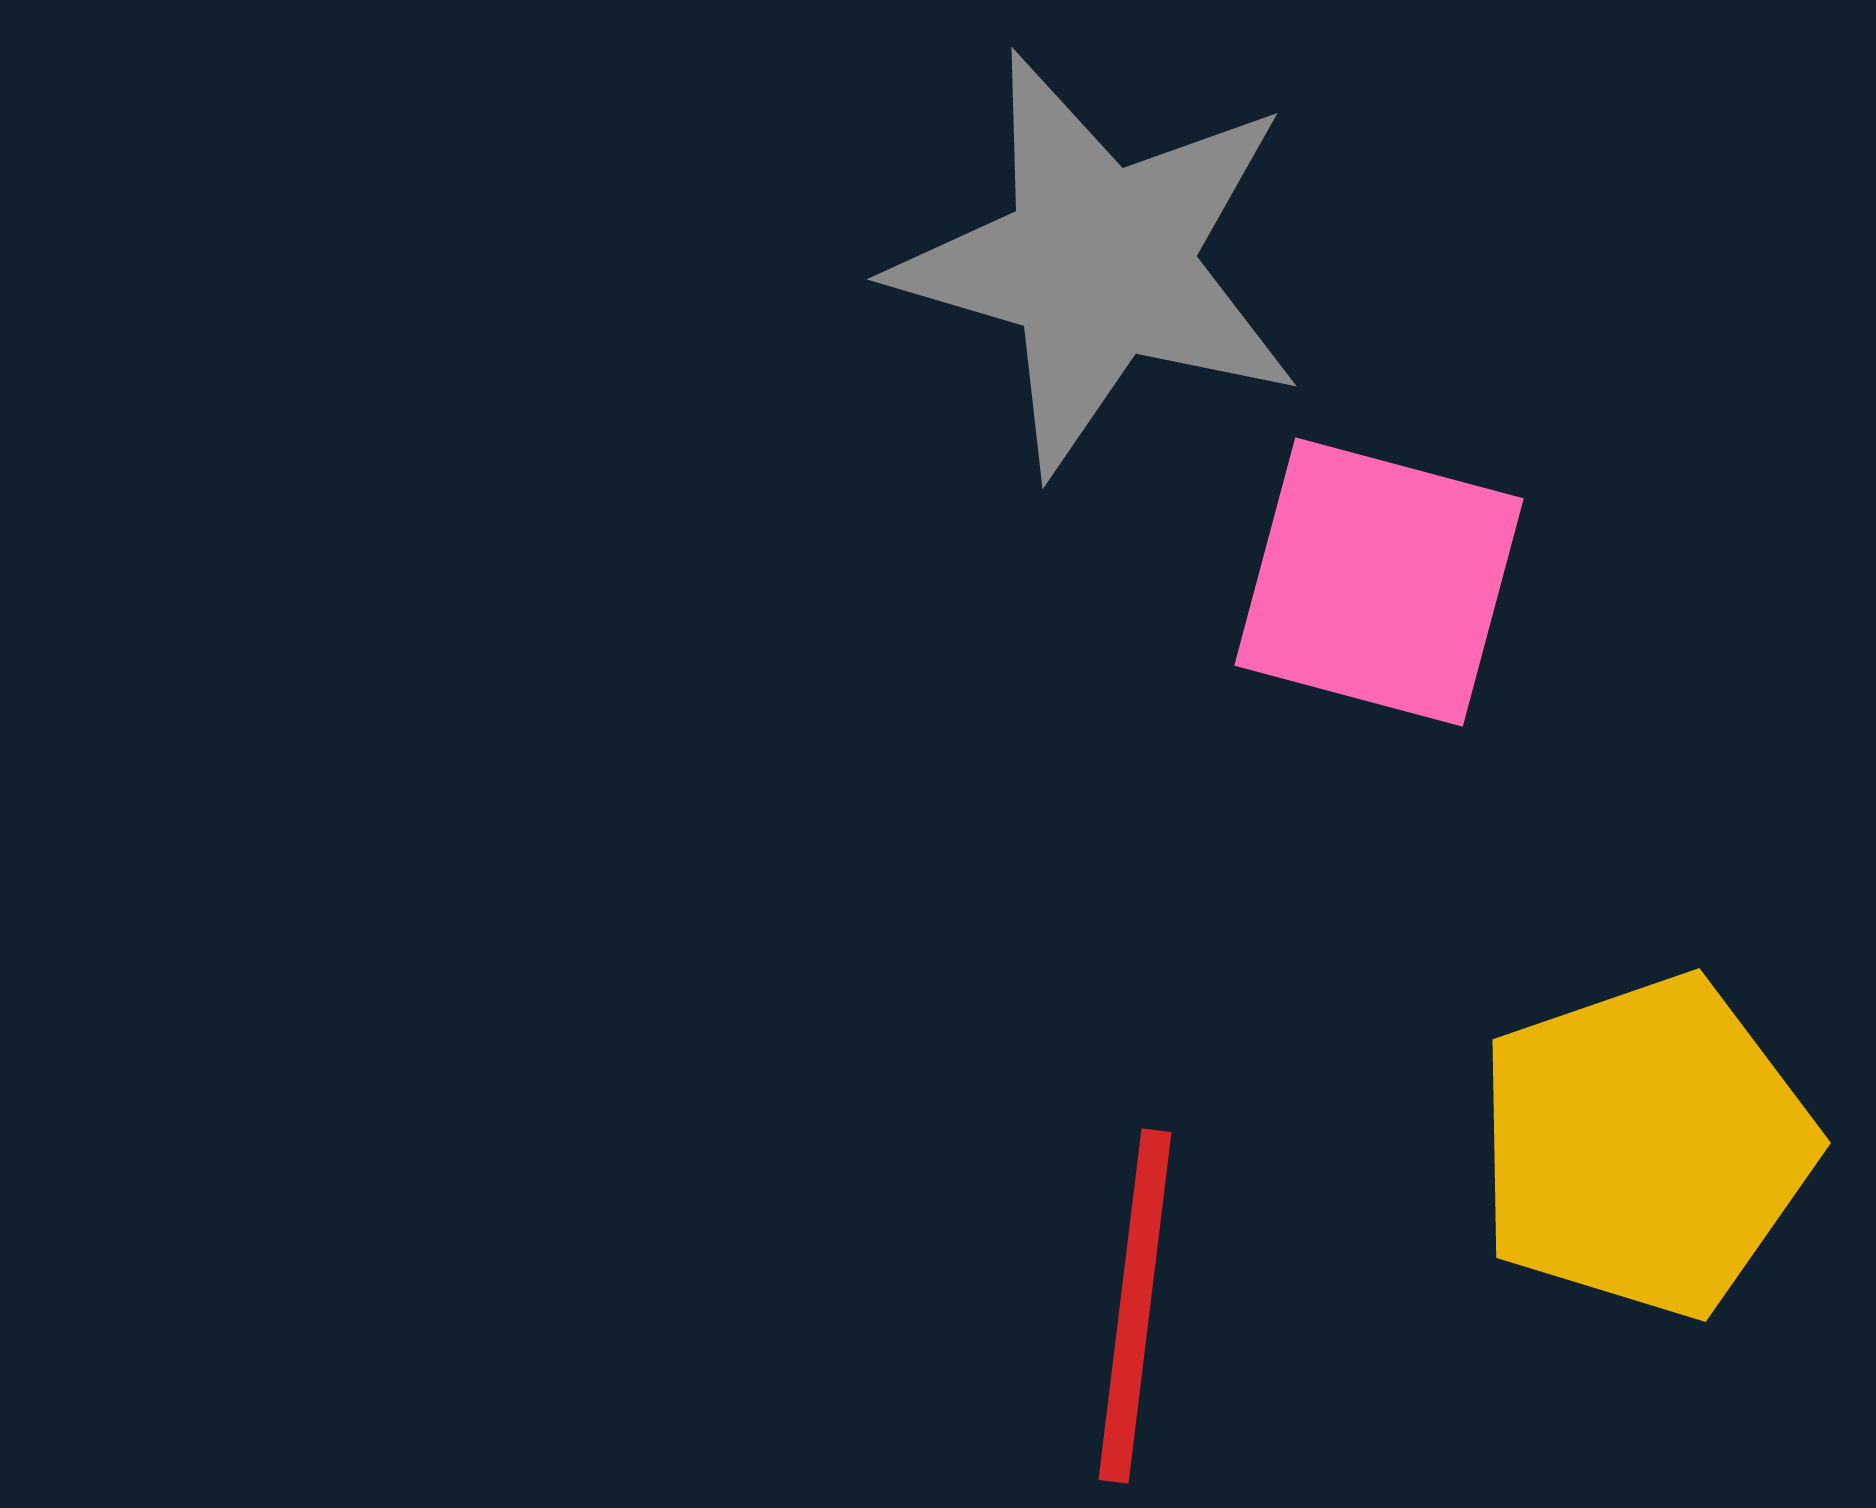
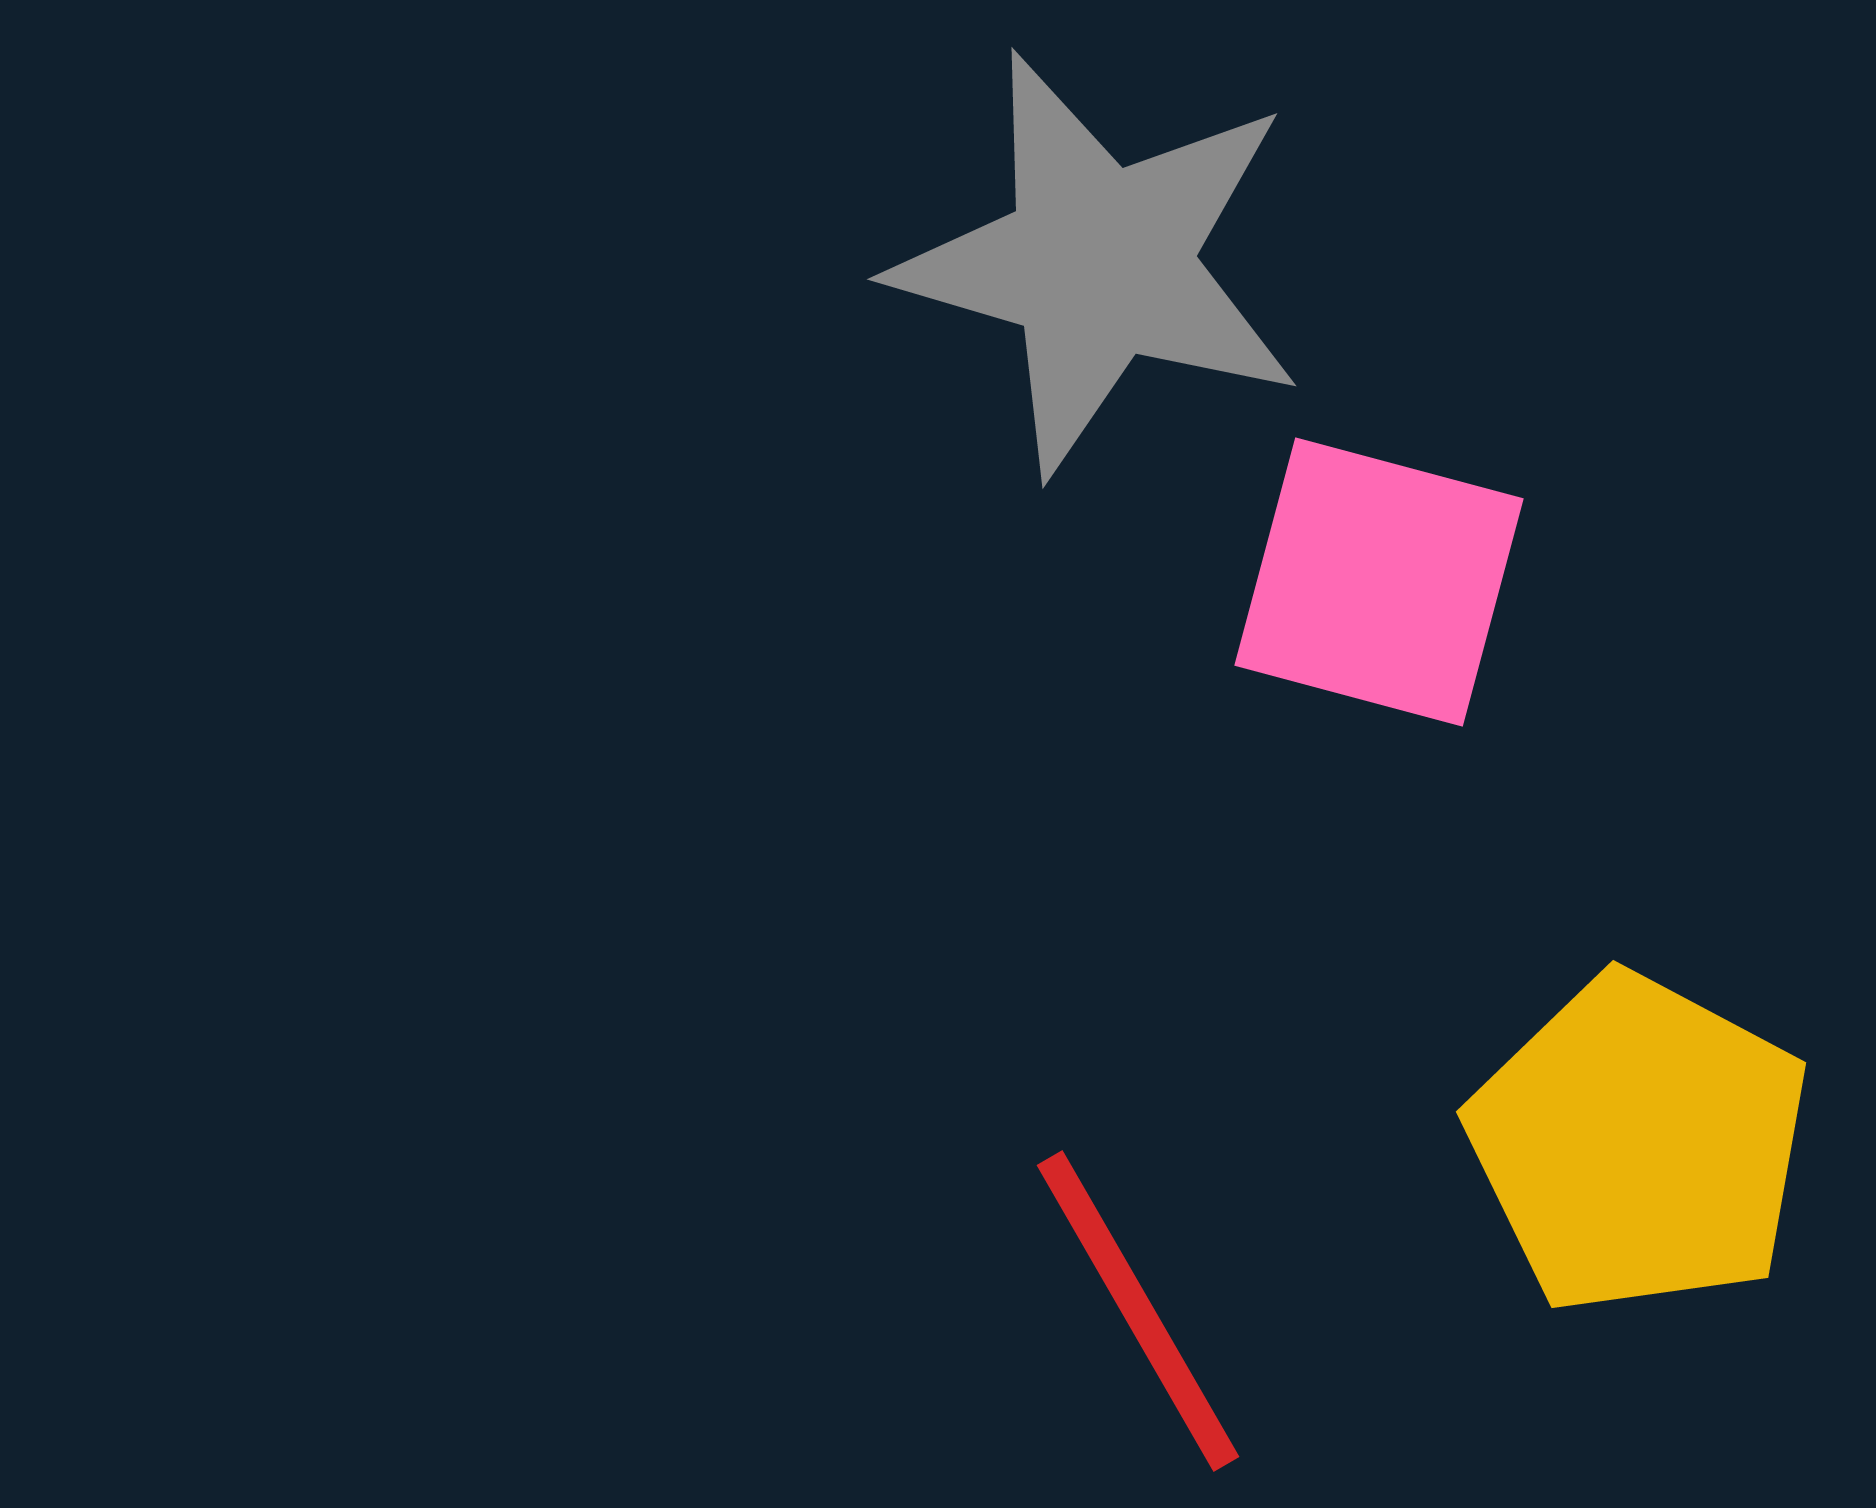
yellow pentagon: moved 6 px left, 2 px up; rotated 25 degrees counterclockwise
red line: moved 3 px right, 5 px down; rotated 37 degrees counterclockwise
